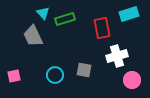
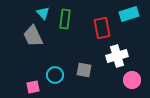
green rectangle: rotated 66 degrees counterclockwise
pink square: moved 19 px right, 11 px down
